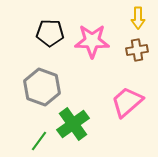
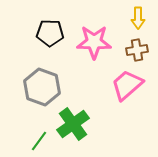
pink star: moved 2 px right, 1 px down
pink trapezoid: moved 17 px up
